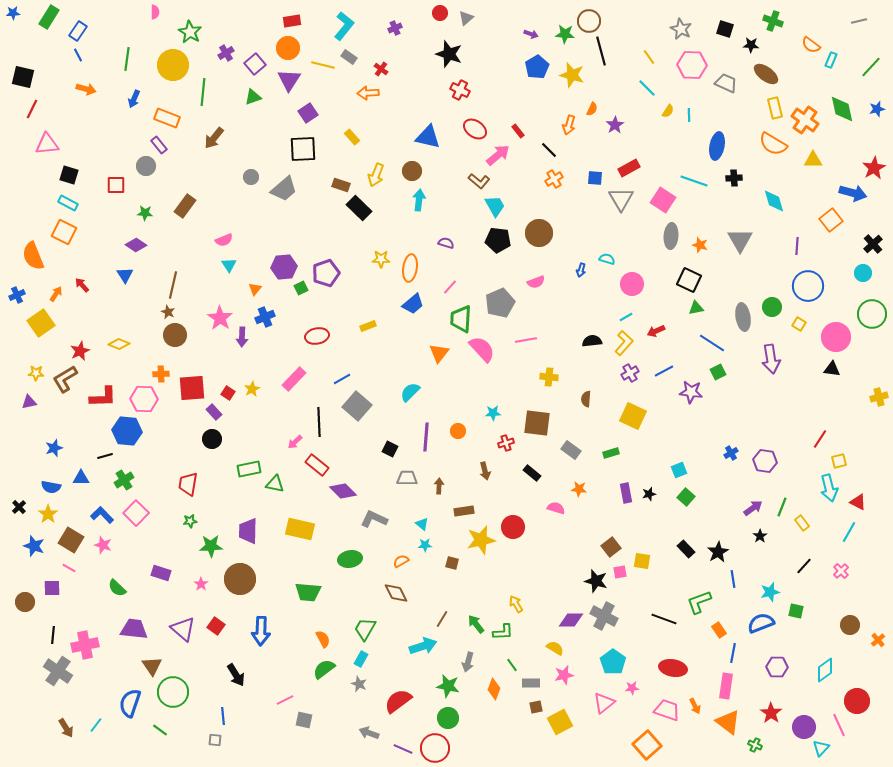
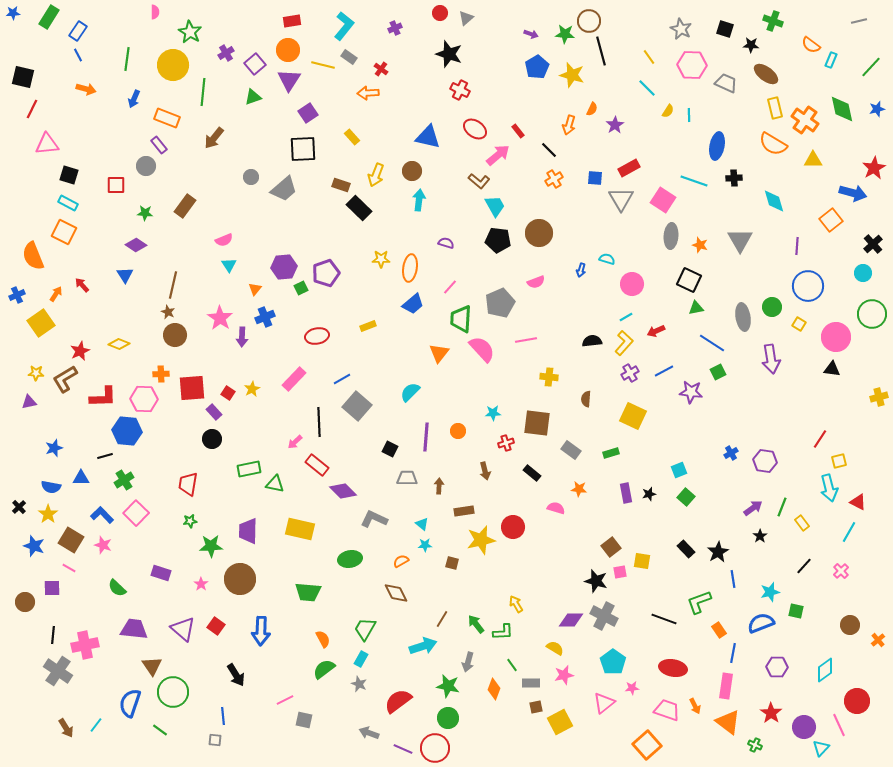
orange circle at (288, 48): moved 2 px down
